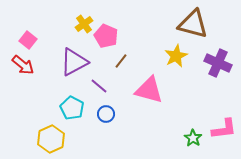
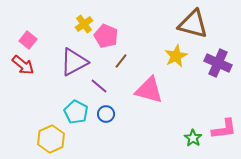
cyan pentagon: moved 4 px right, 4 px down
